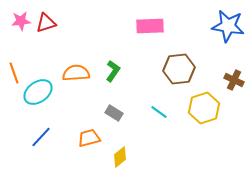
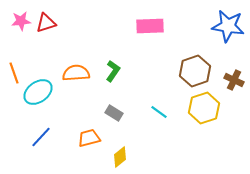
brown hexagon: moved 16 px right, 2 px down; rotated 12 degrees counterclockwise
